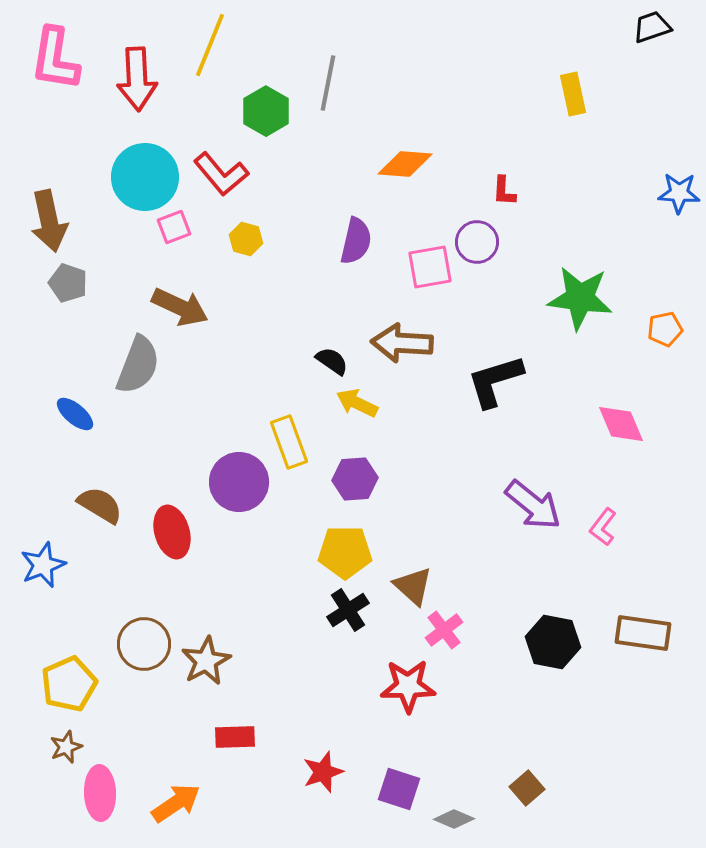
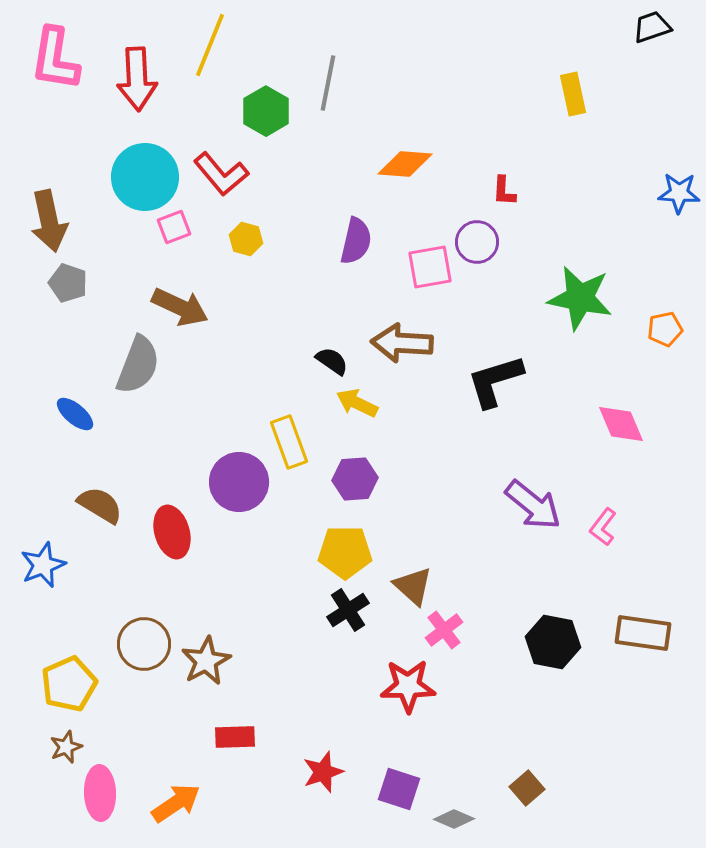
green star at (580, 298): rotated 4 degrees clockwise
